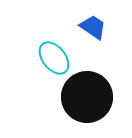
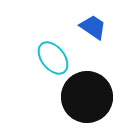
cyan ellipse: moved 1 px left
